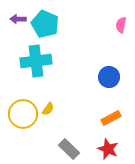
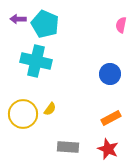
cyan cross: rotated 20 degrees clockwise
blue circle: moved 1 px right, 3 px up
yellow semicircle: moved 2 px right
gray rectangle: moved 1 px left, 2 px up; rotated 40 degrees counterclockwise
